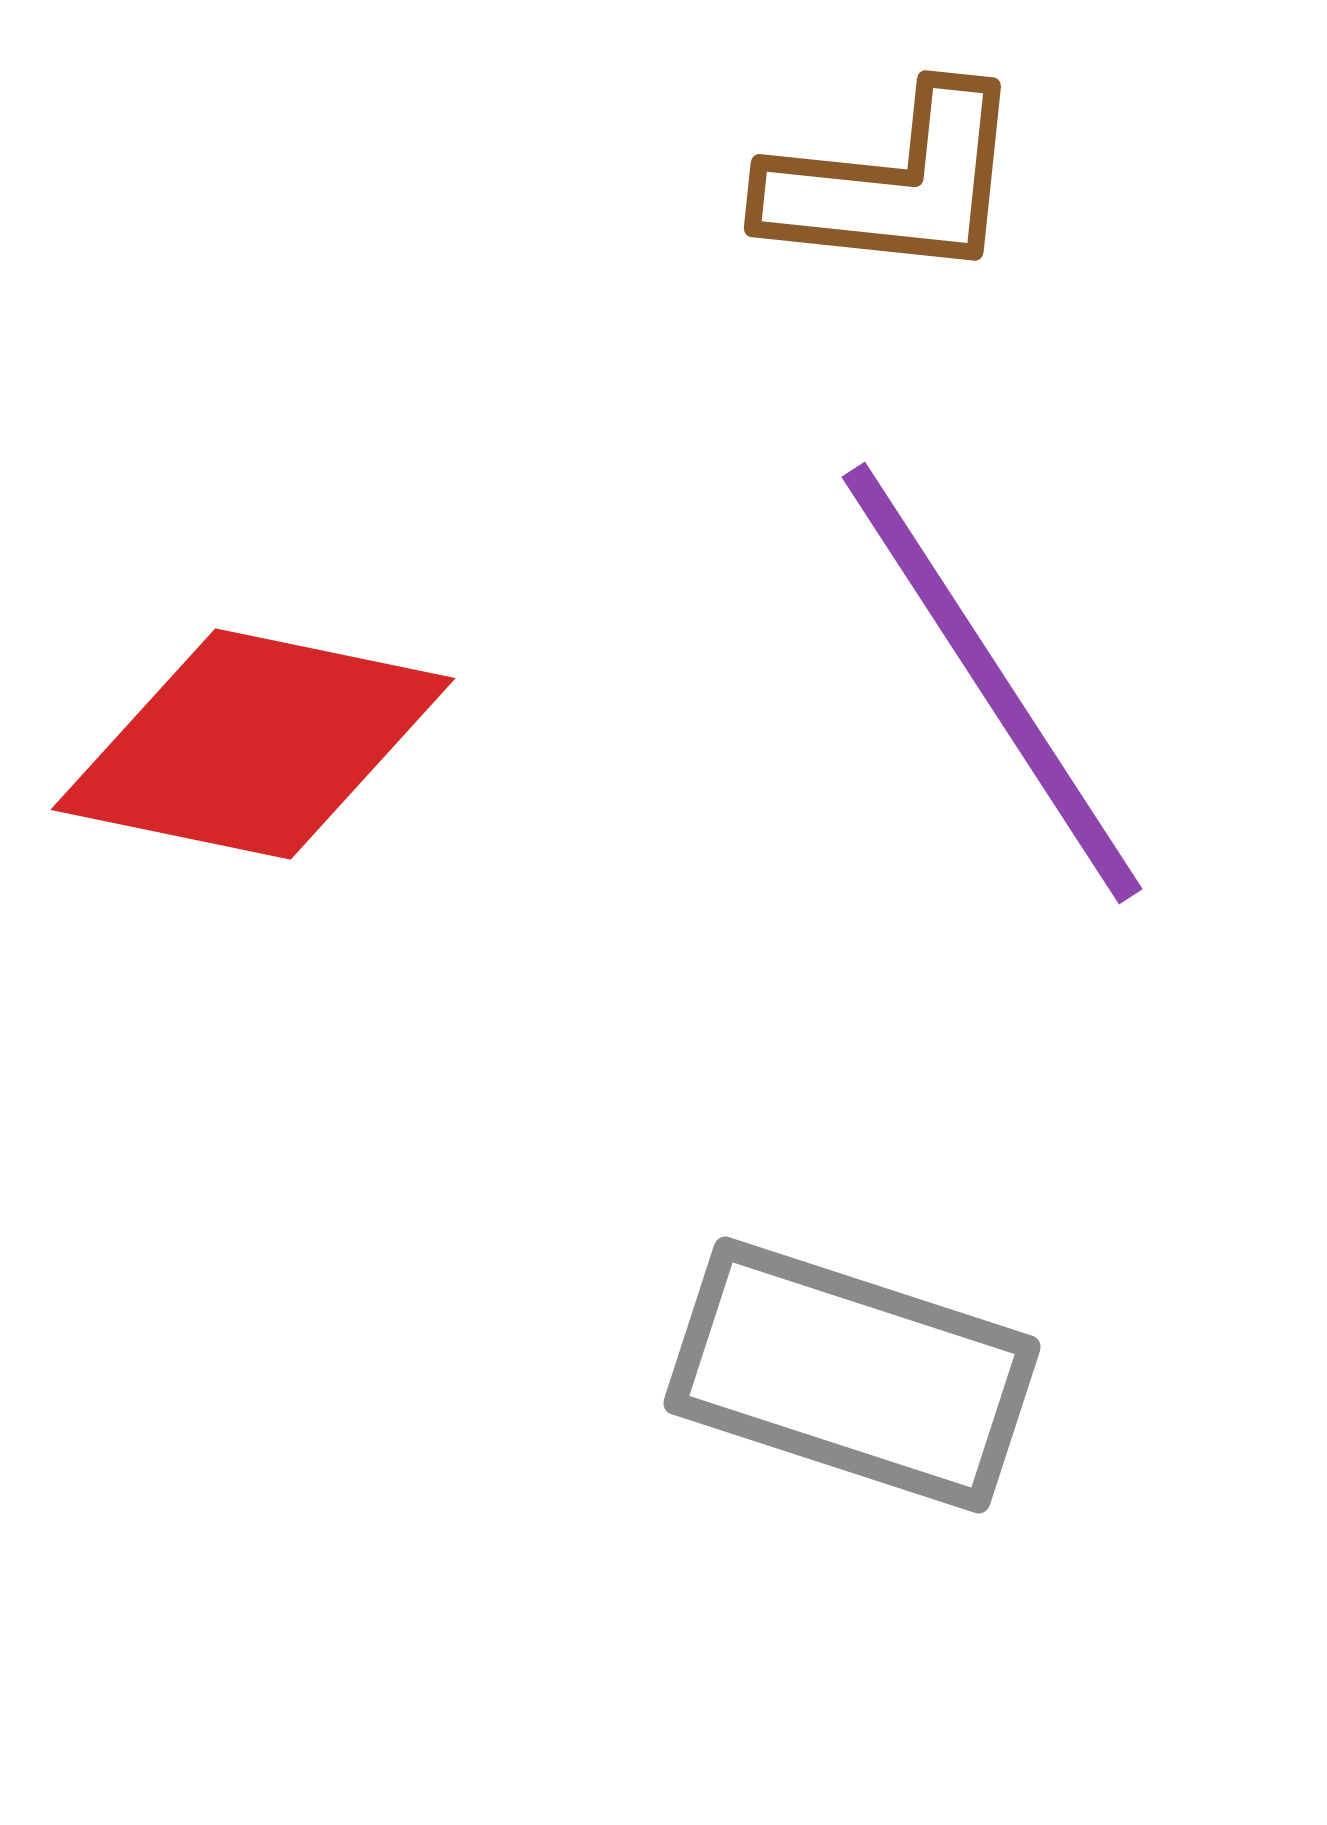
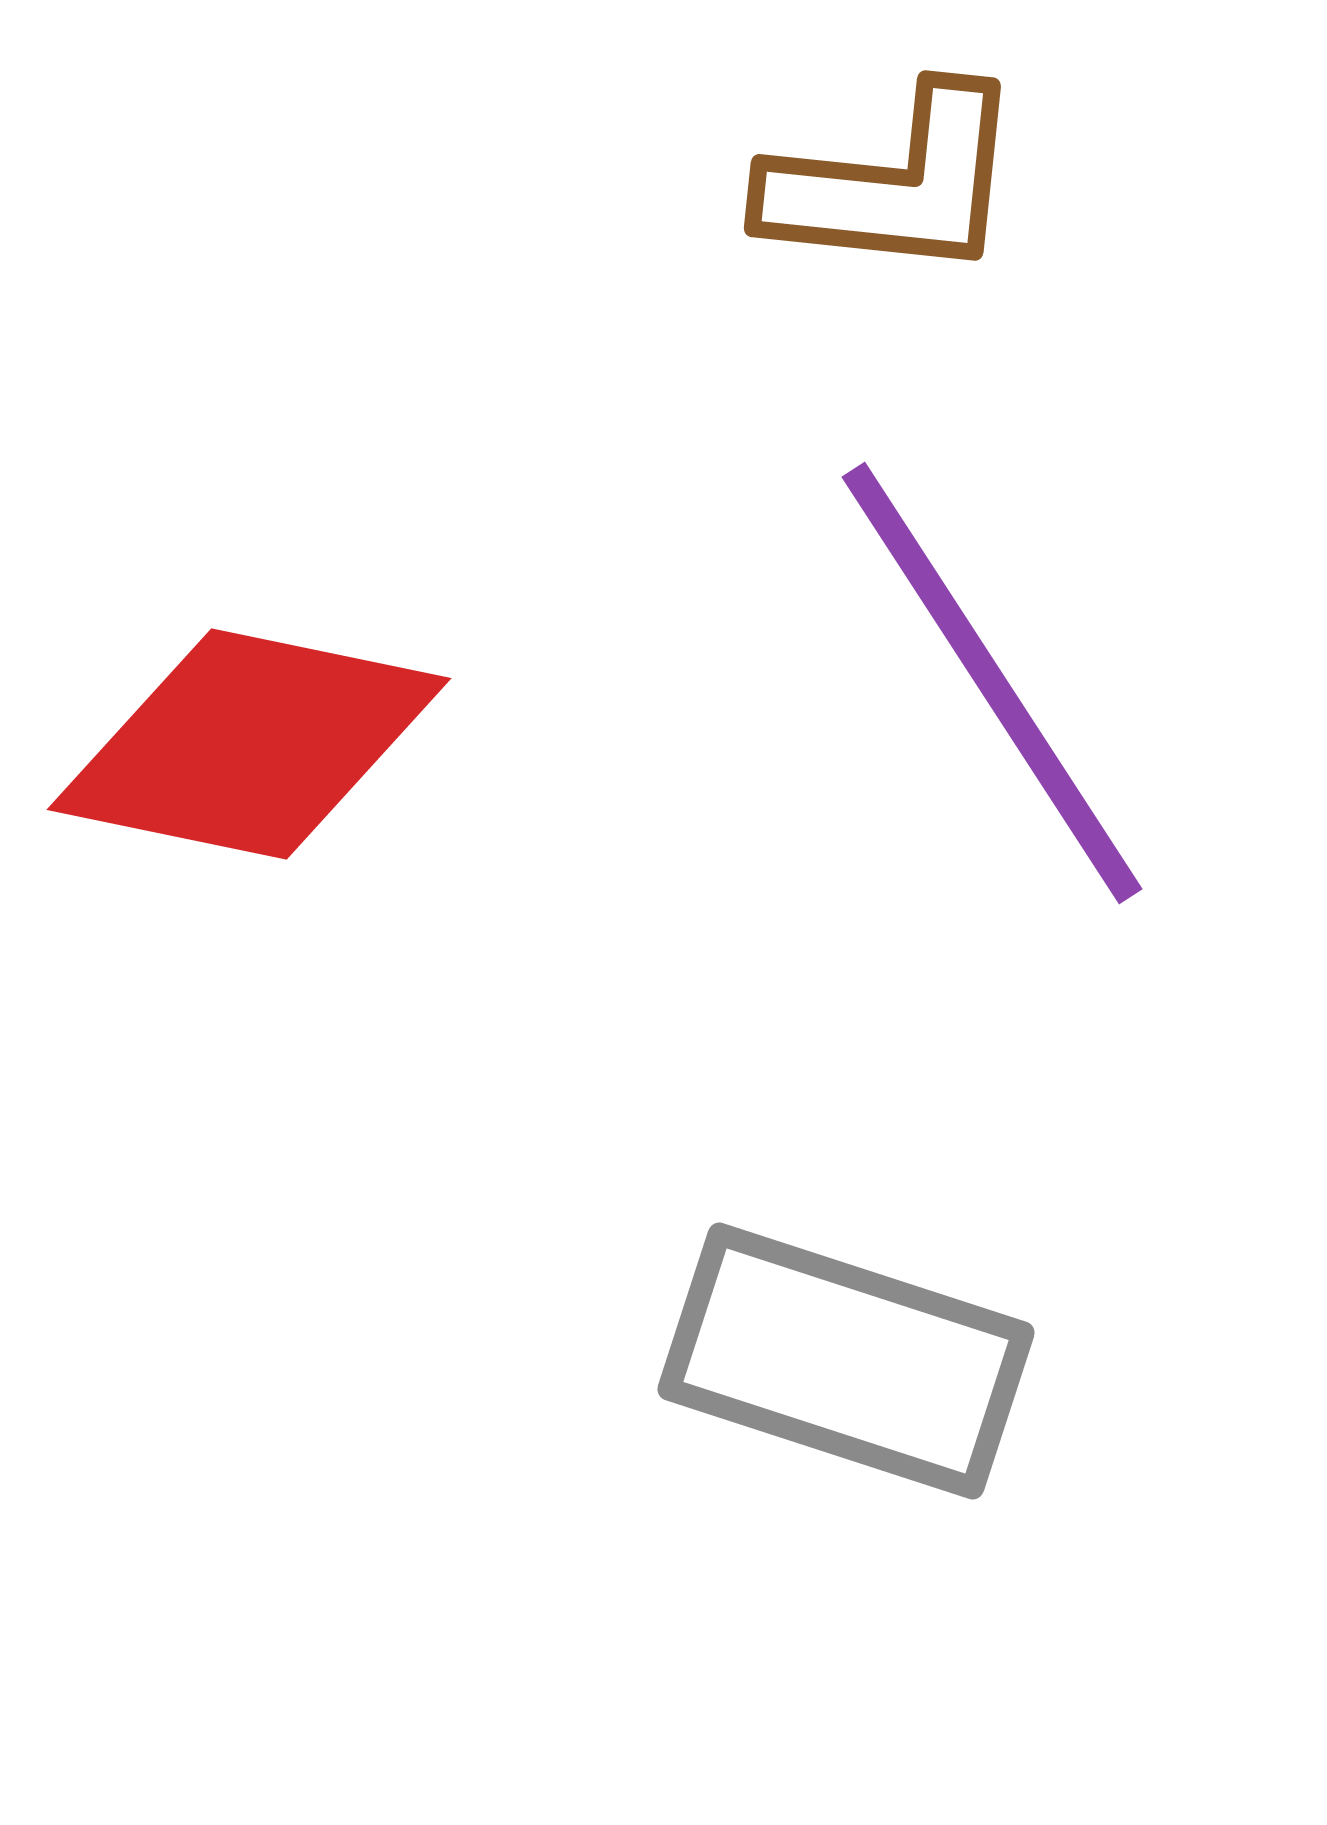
red diamond: moved 4 px left
gray rectangle: moved 6 px left, 14 px up
